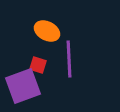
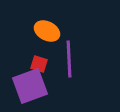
red square: moved 1 px right, 1 px up
purple square: moved 7 px right
